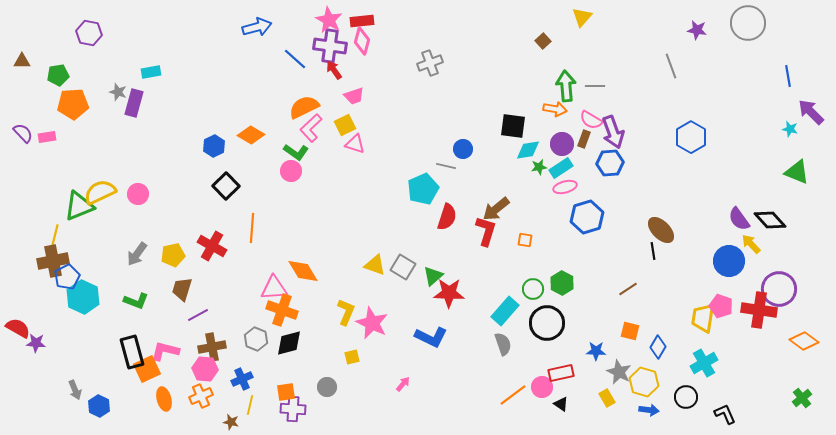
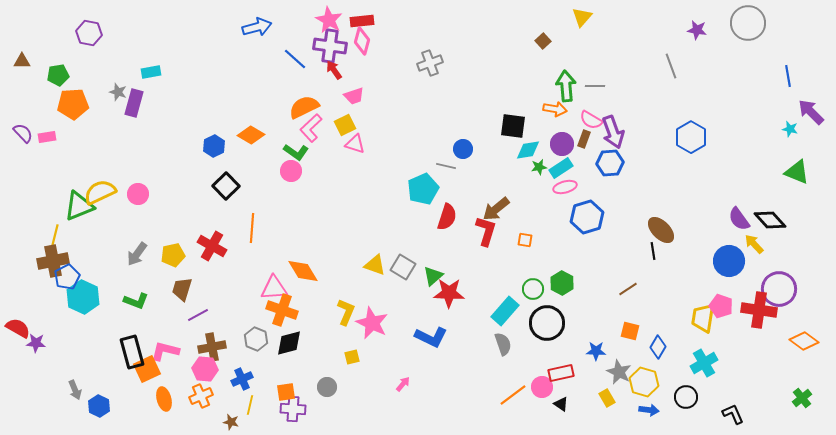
yellow arrow at (751, 244): moved 3 px right
black L-shape at (725, 414): moved 8 px right
